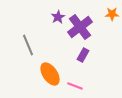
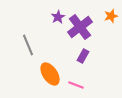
orange star: moved 1 px left, 2 px down; rotated 16 degrees counterclockwise
purple rectangle: moved 1 px down
pink line: moved 1 px right, 1 px up
